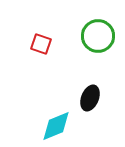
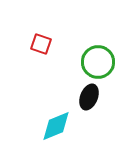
green circle: moved 26 px down
black ellipse: moved 1 px left, 1 px up
